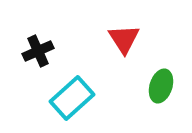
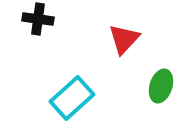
red triangle: rotated 16 degrees clockwise
black cross: moved 32 px up; rotated 32 degrees clockwise
